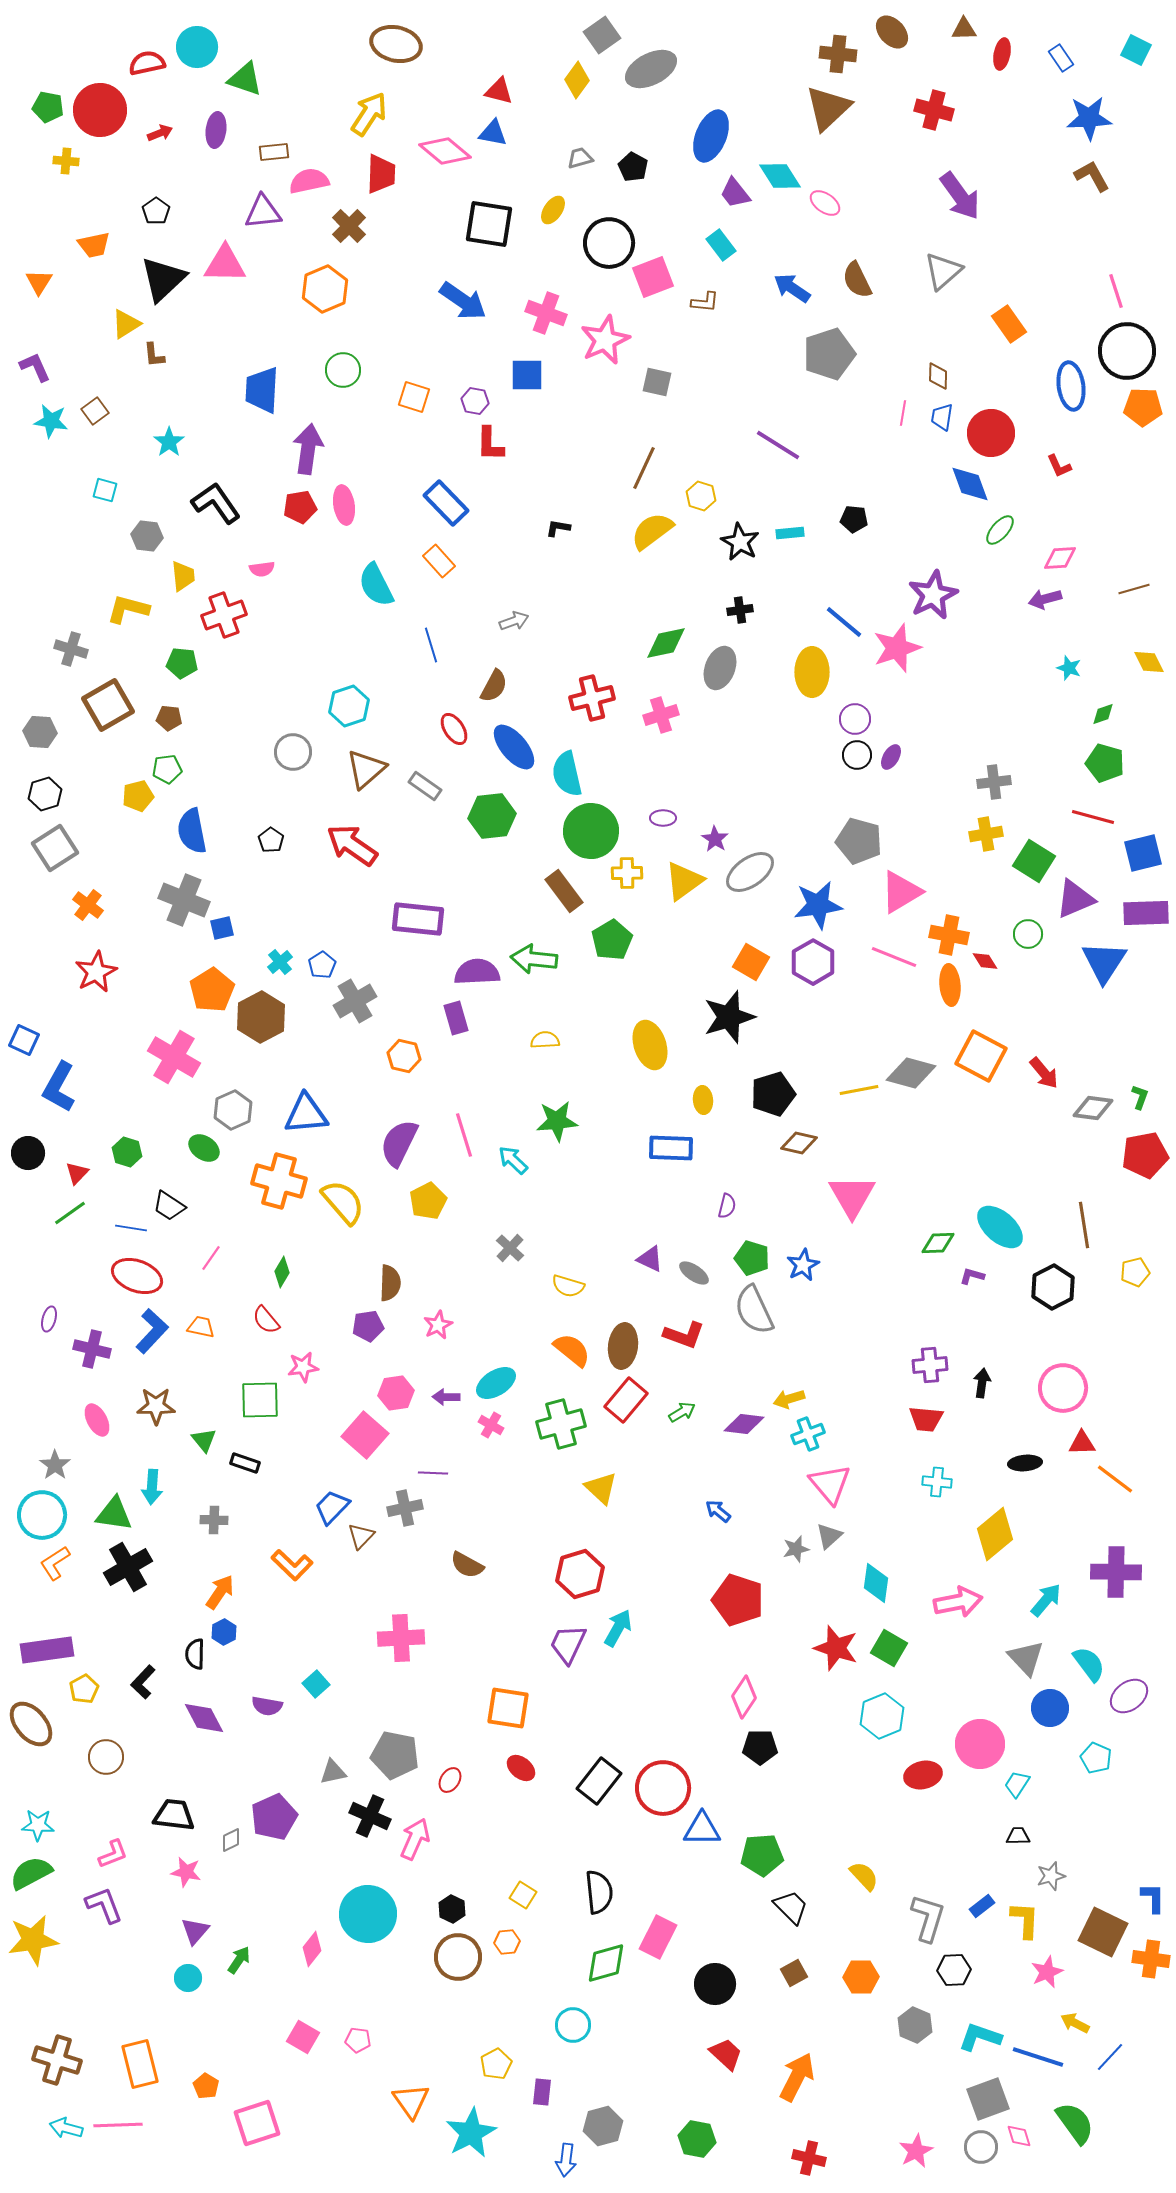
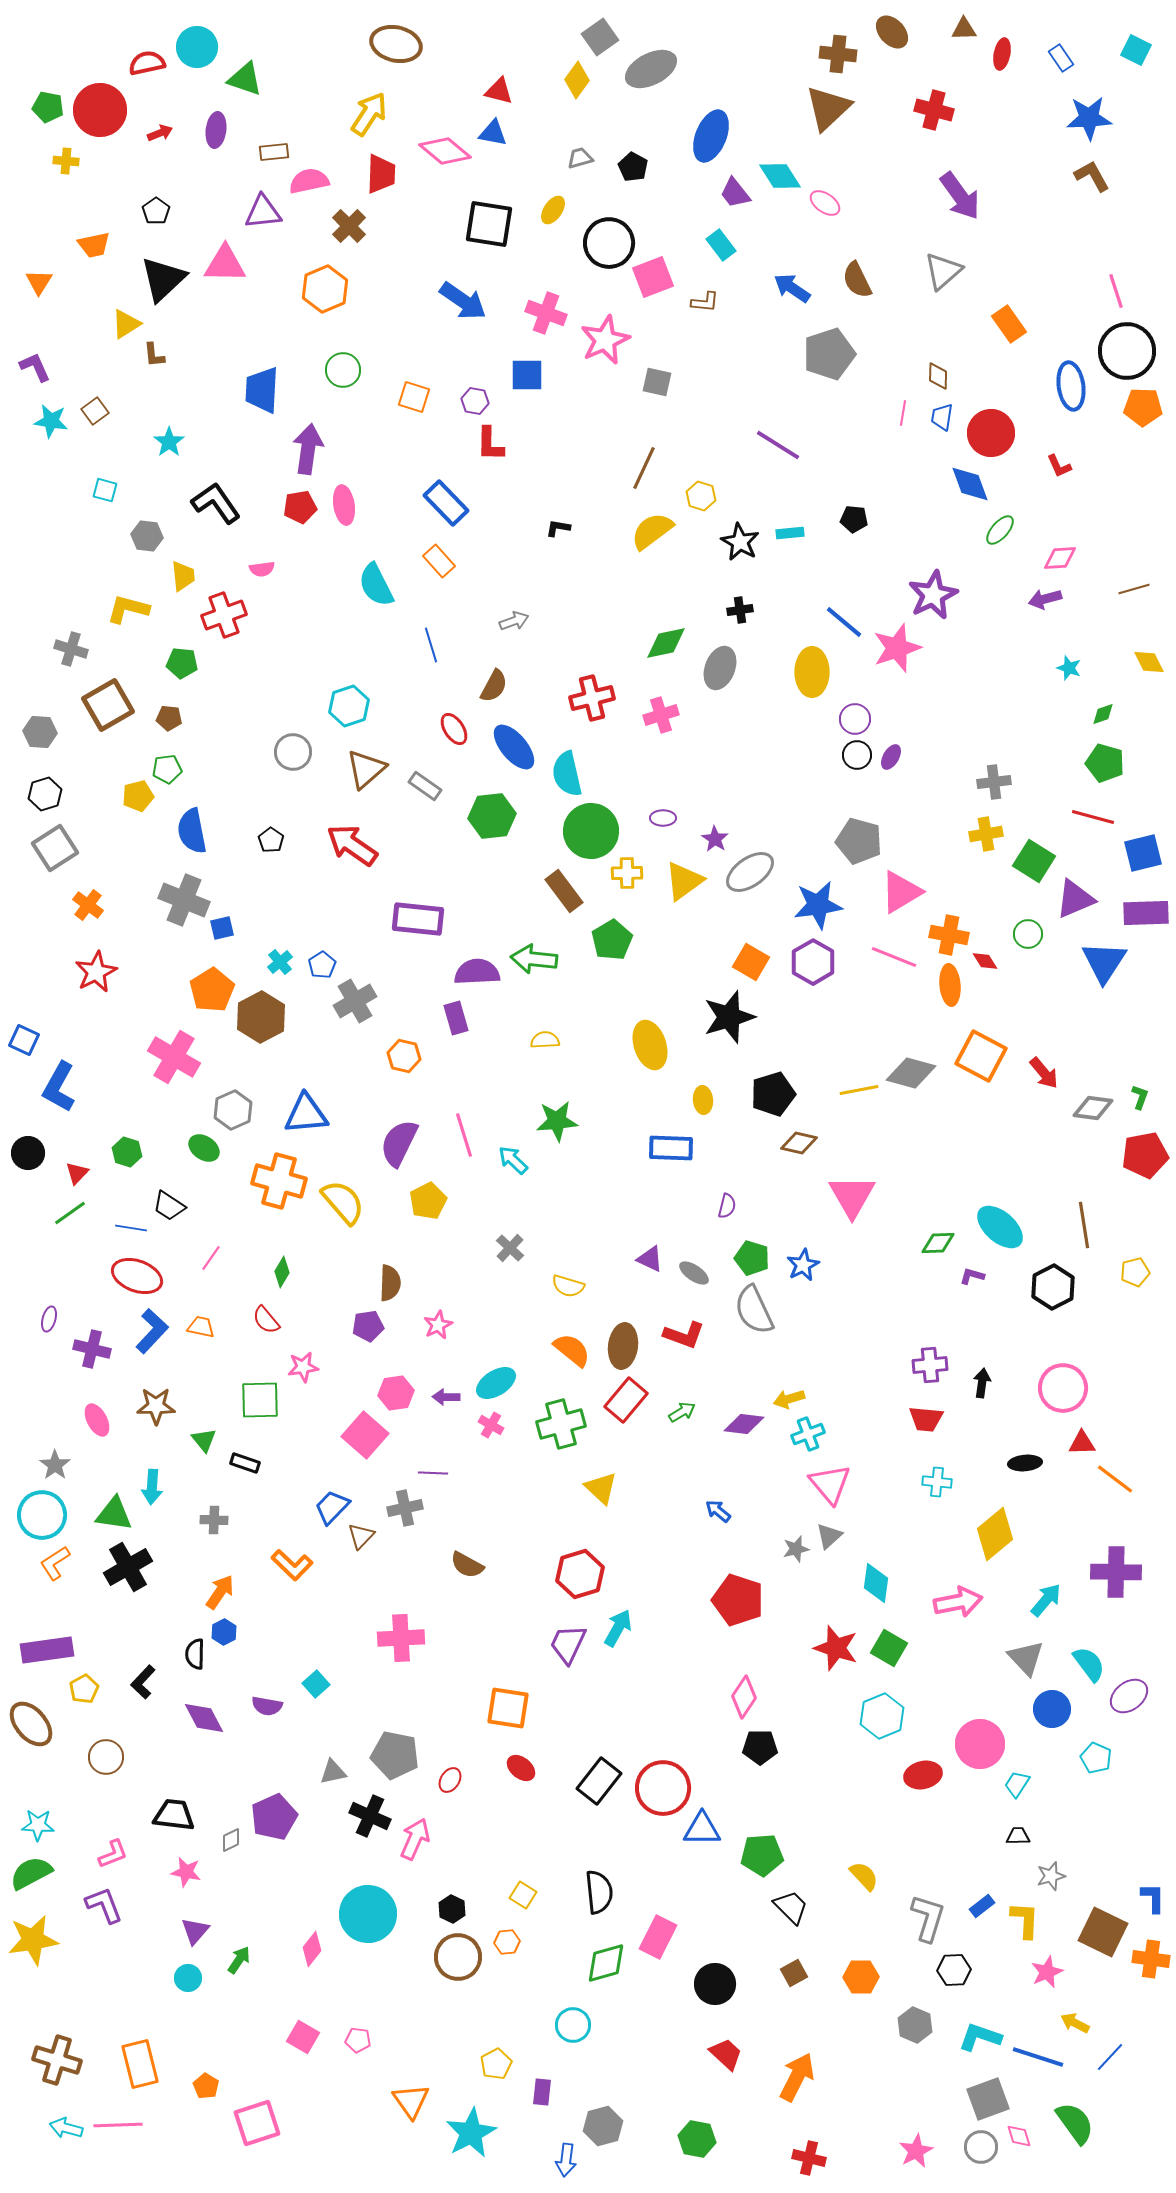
gray square at (602, 35): moved 2 px left, 2 px down
blue circle at (1050, 1708): moved 2 px right, 1 px down
